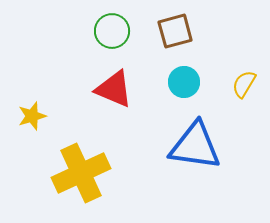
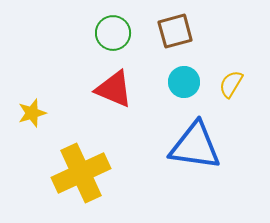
green circle: moved 1 px right, 2 px down
yellow semicircle: moved 13 px left
yellow star: moved 3 px up
